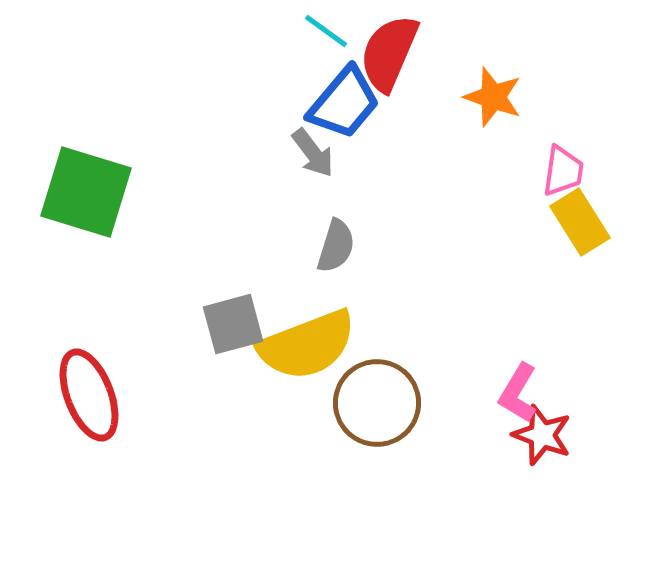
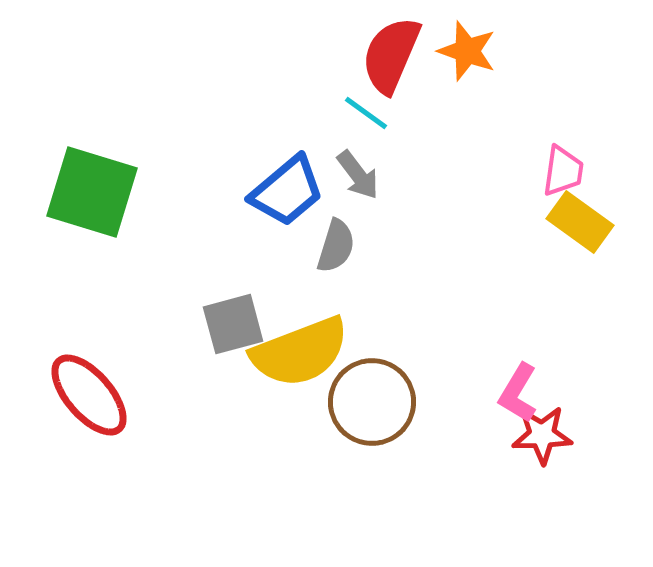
cyan line: moved 40 px right, 82 px down
red semicircle: moved 2 px right, 2 px down
orange star: moved 26 px left, 46 px up
blue trapezoid: moved 57 px left, 88 px down; rotated 10 degrees clockwise
gray arrow: moved 45 px right, 22 px down
green square: moved 6 px right
yellow rectangle: rotated 22 degrees counterclockwise
yellow semicircle: moved 7 px left, 7 px down
red ellipse: rotated 20 degrees counterclockwise
brown circle: moved 5 px left, 1 px up
red star: rotated 22 degrees counterclockwise
